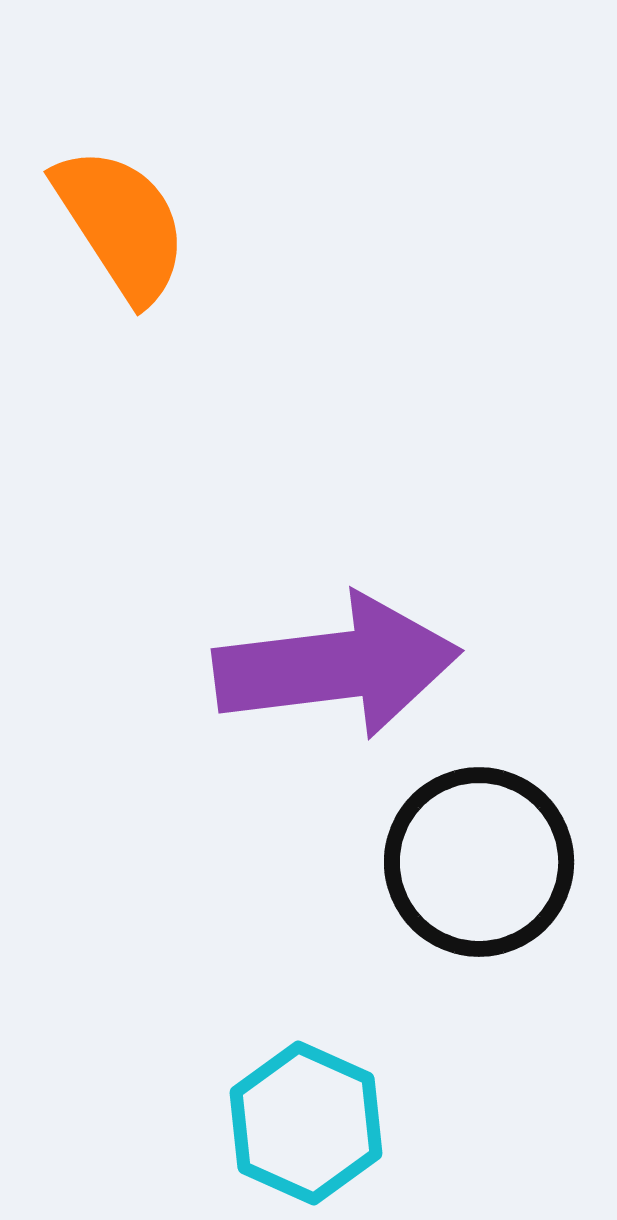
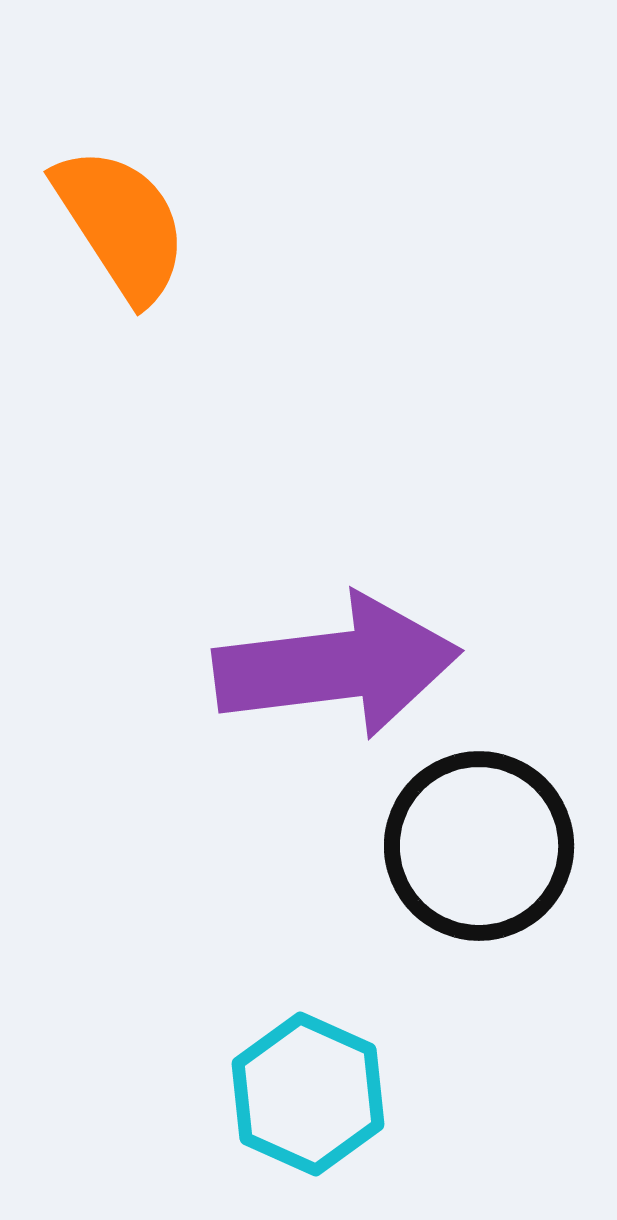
black circle: moved 16 px up
cyan hexagon: moved 2 px right, 29 px up
